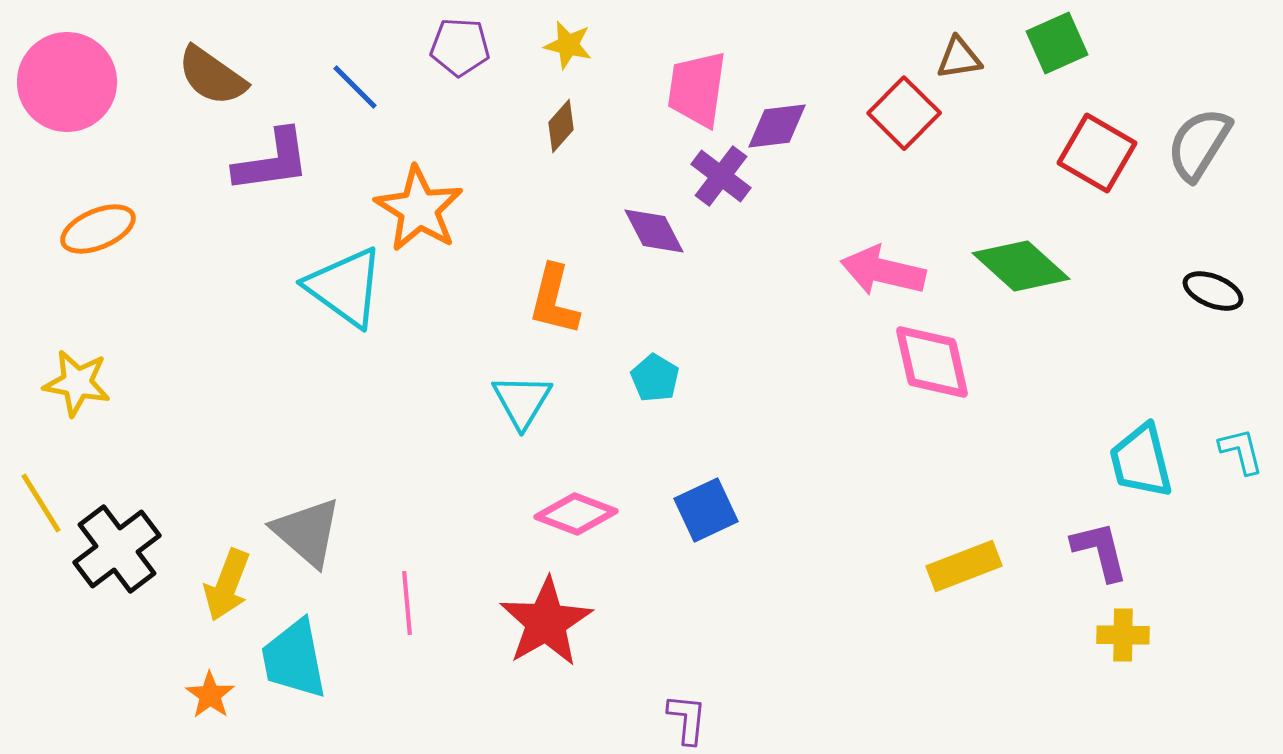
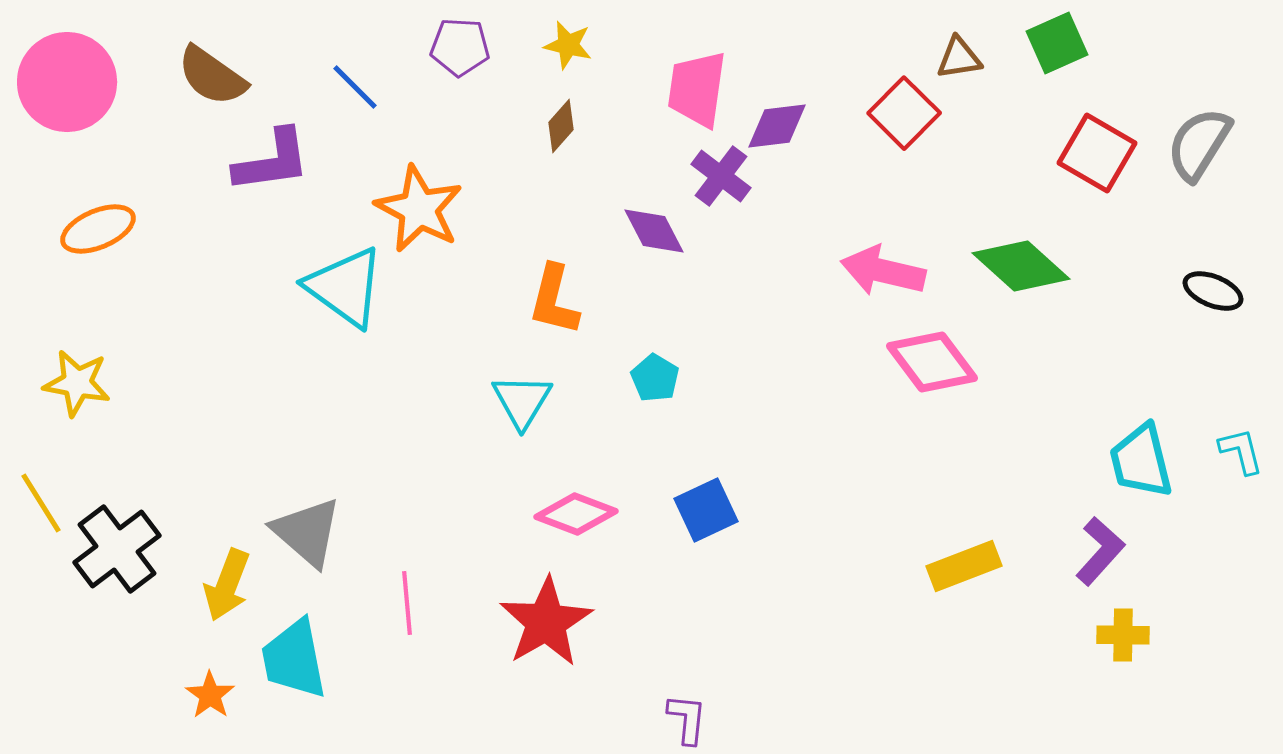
orange star at (419, 209): rotated 4 degrees counterclockwise
pink diamond at (932, 362): rotated 24 degrees counterclockwise
purple L-shape at (1100, 551): rotated 56 degrees clockwise
